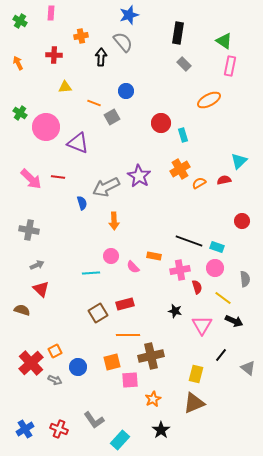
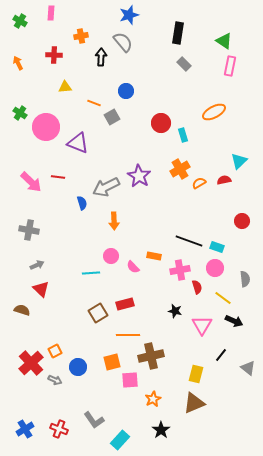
orange ellipse at (209, 100): moved 5 px right, 12 px down
pink arrow at (31, 179): moved 3 px down
